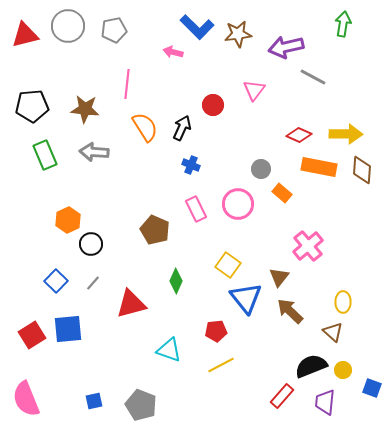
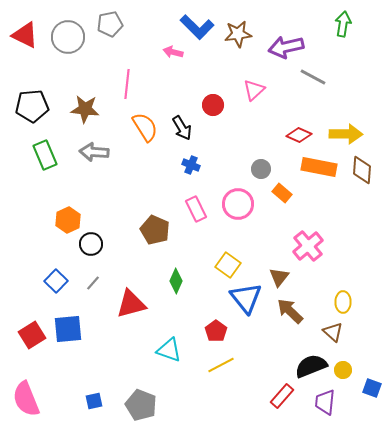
gray circle at (68, 26): moved 11 px down
gray pentagon at (114, 30): moved 4 px left, 6 px up
red triangle at (25, 35): rotated 40 degrees clockwise
pink triangle at (254, 90): rotated 10 degrees clockwise
black arrow at (182, 128): rotated 125 degrees clockwise
red pentagon at (216, 331): rotated 30 degrees counterclockwise
